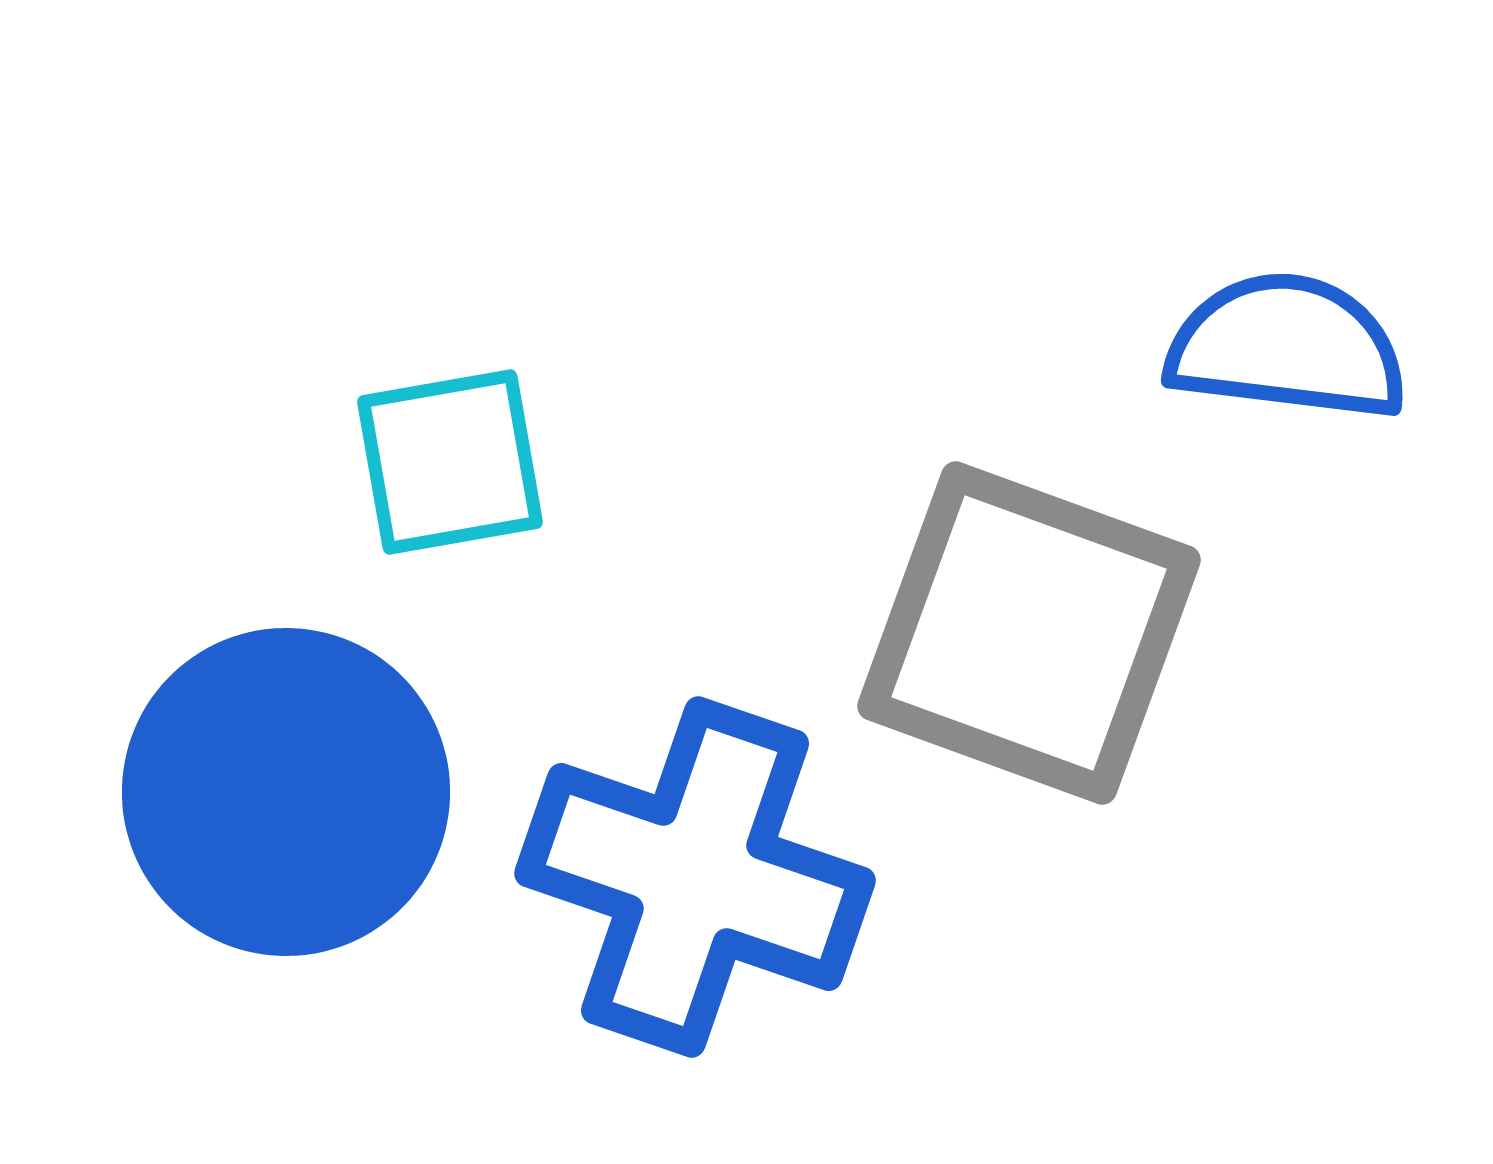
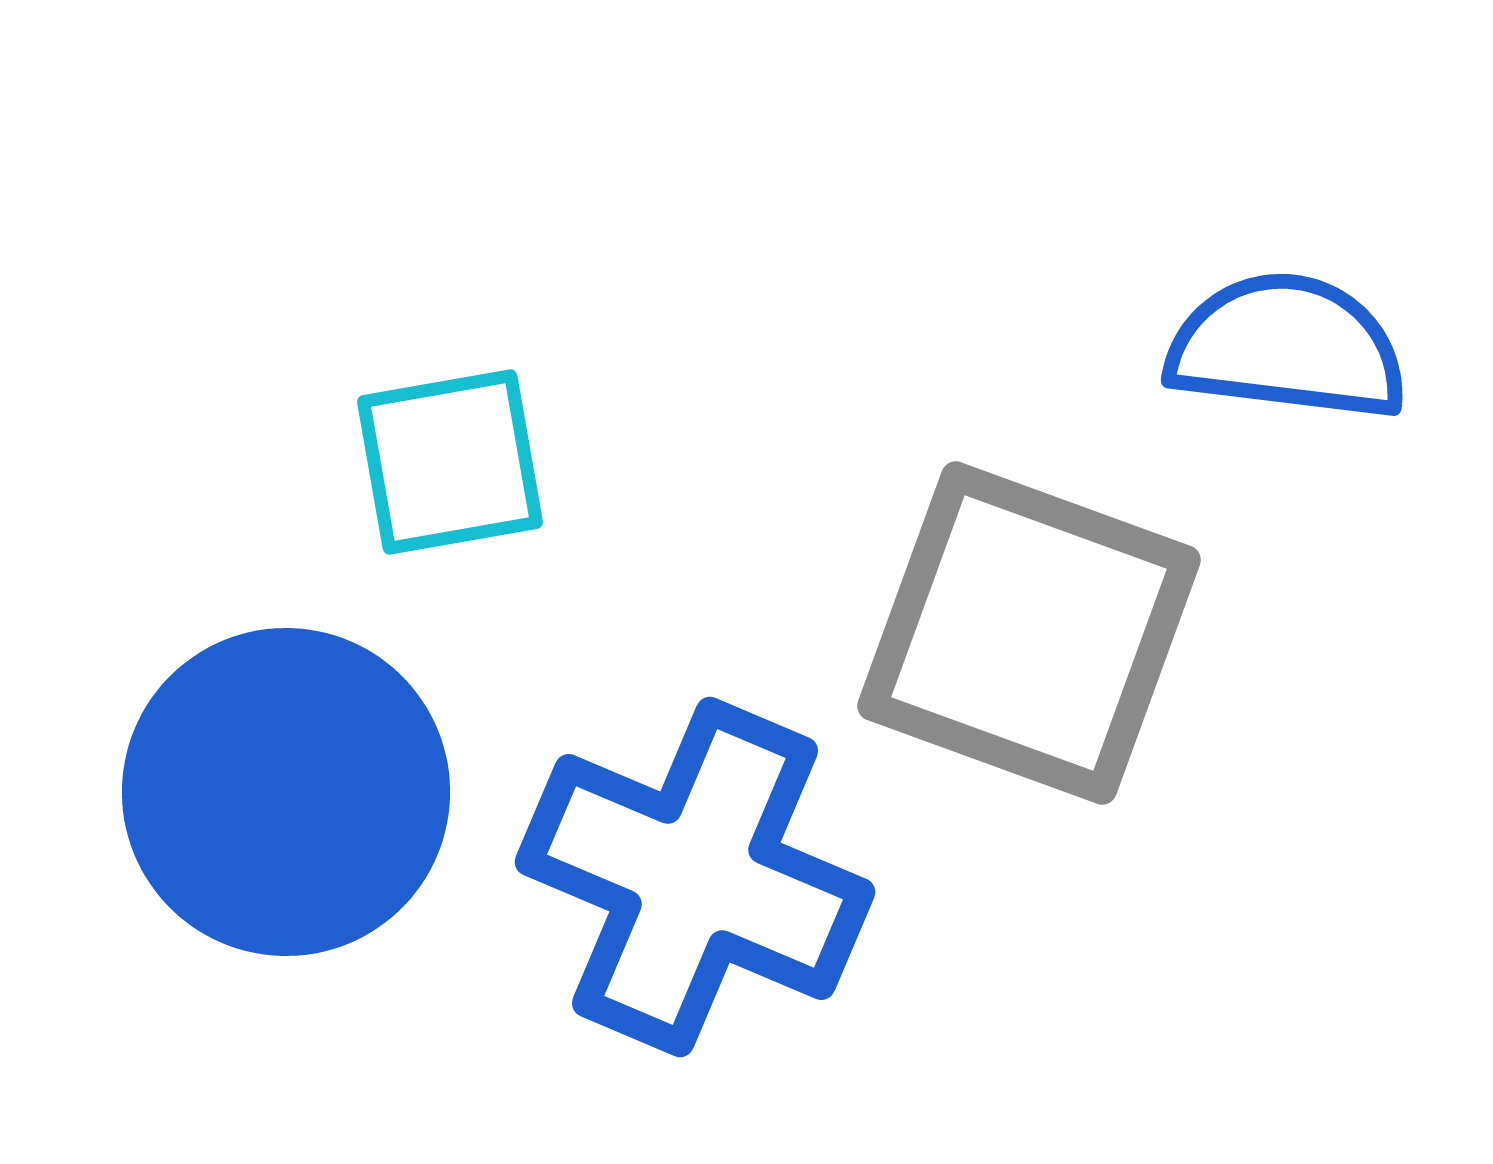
blue cross: rotated 4 degrees clockwise
